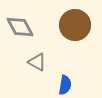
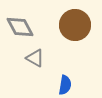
gray triangle: moved 2 px left, 4 px up
